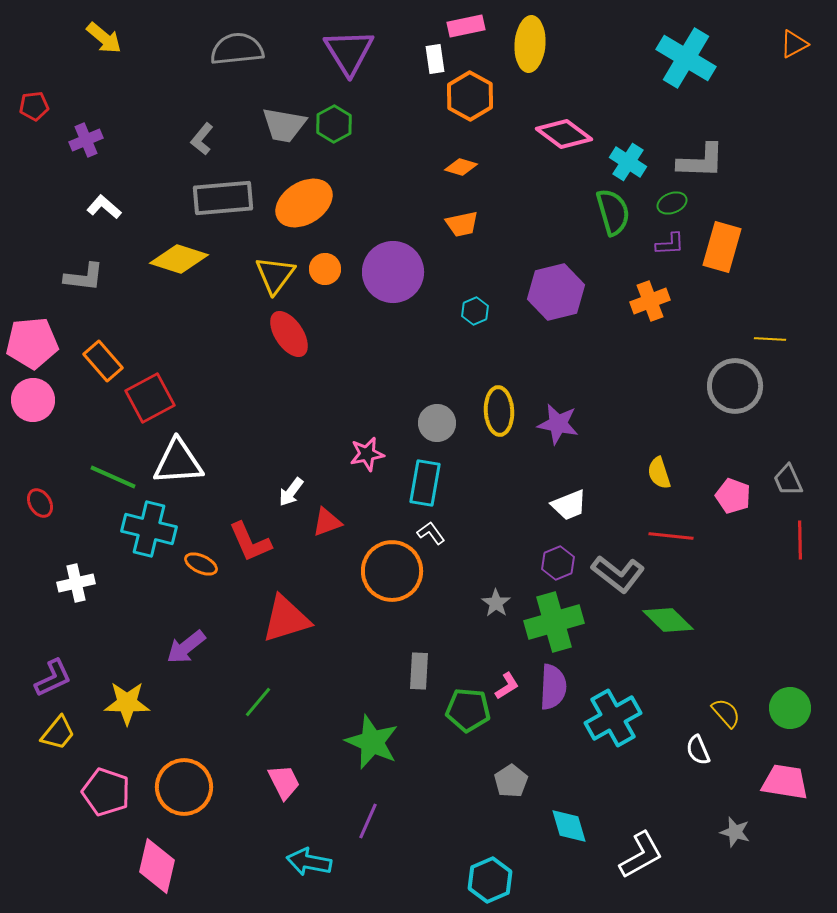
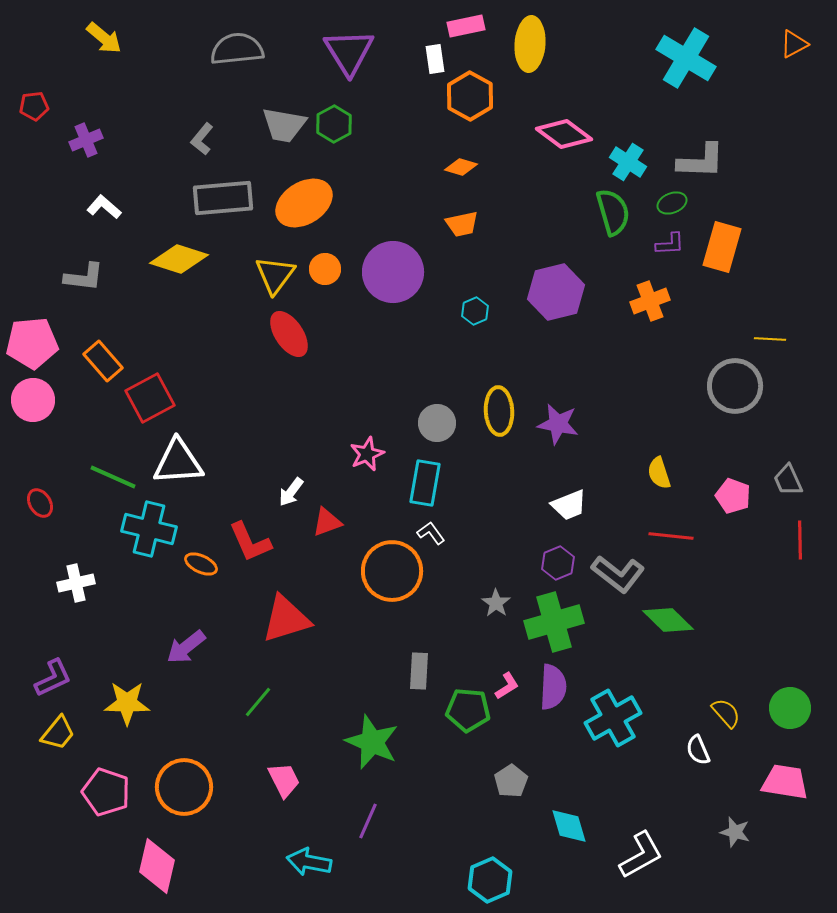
pink star at (367, 454): rotated 12 degrees counterclockwise
pink trapezoid at (284, 782): moved 2 px up
